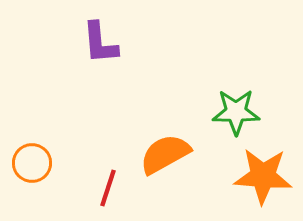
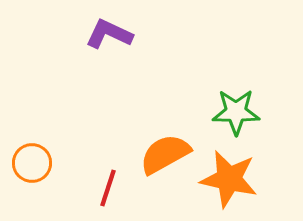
purple L-shape: moved 9 px right, 9 px up; rotated 120 degrees clockwise
orange star: moved 34 px left, 3 px down; rotated 8 degrees clockwise
